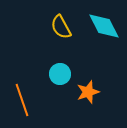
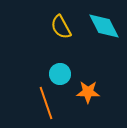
orange star: rotated 20 degrees clockwise
orange line: moved 24 px right, 3 px down
